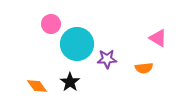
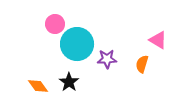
pink circle: moved 4 px right
pink triangle: moved 2 px down
orange semicircle: moved 2 px left, 4 px up; rotated 114 degrees clockwise
black star: moved 1 px left
orange diamond: moved 1 px right
